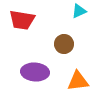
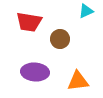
cyan triangle: moved 7 px right
red trapezoid: moved 7 px right, 2 px down
brown circle: moved 4 px left, 5 px up
